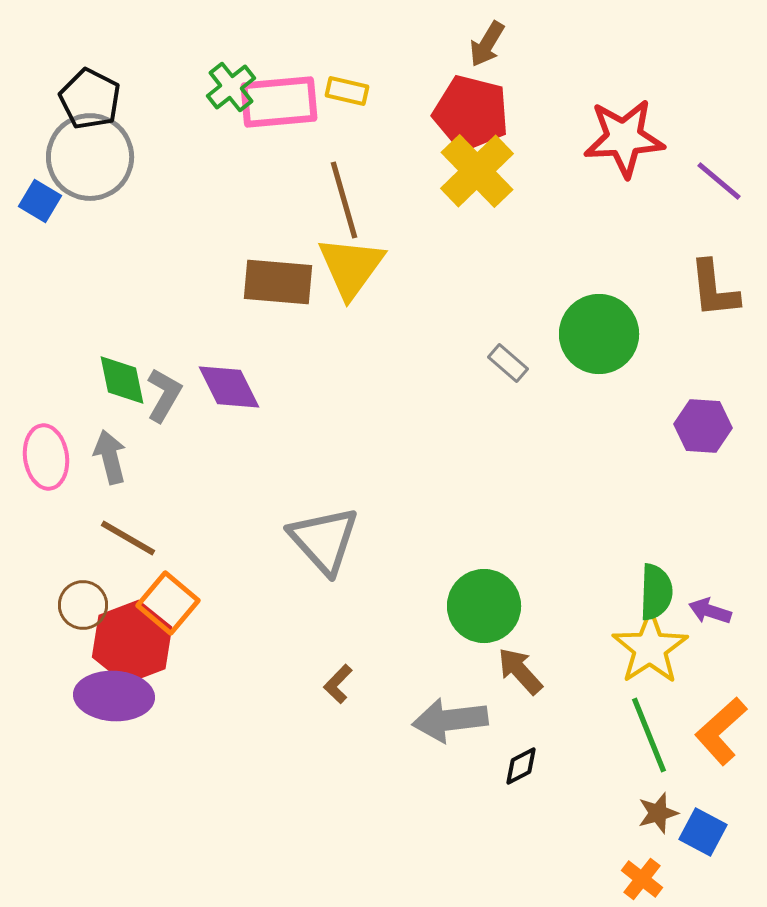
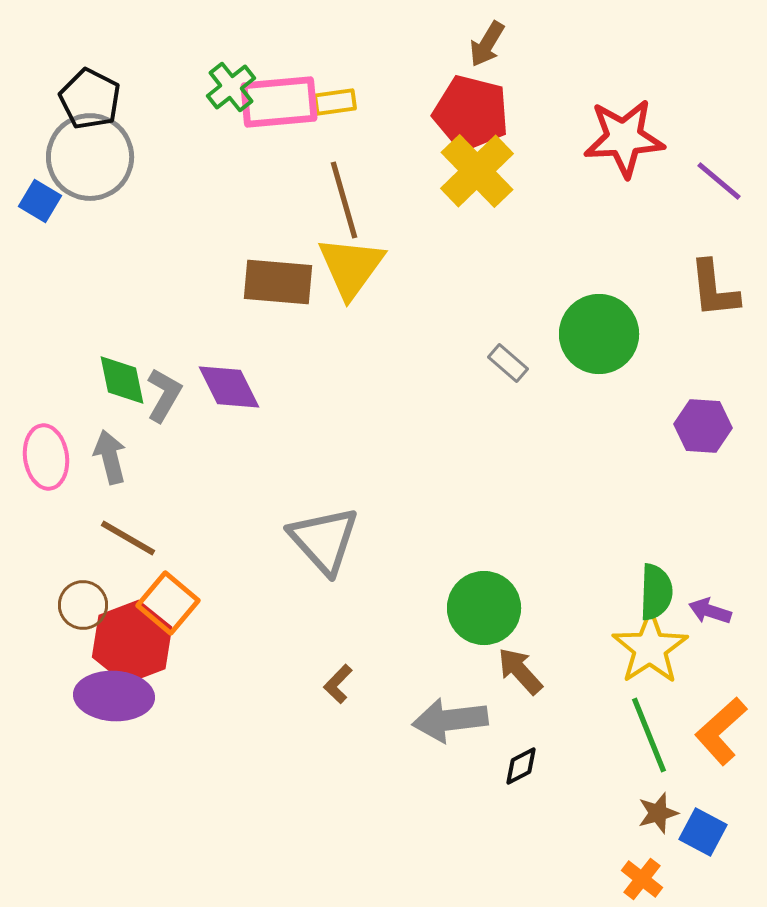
yellow rectangle at (347, 91): moved 12 px left, 11 px down; rotated 21 degrees counterclockwise
green circle at (484, 606): moved 2 px down
